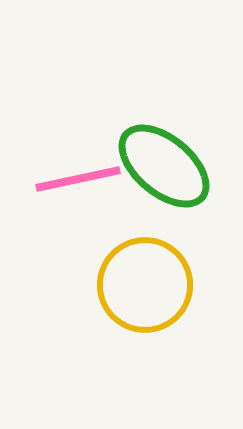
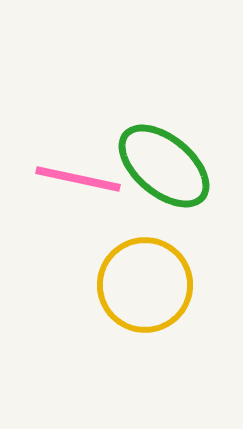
pink line: rotated 24 degrees clockwise
